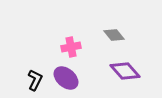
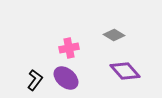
gray diamond: rotated 20 degrees counterclockwise
pink cross: moved 2 px left, 1 px down
black L-shape: rotated 10 degrees clockwise
